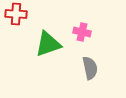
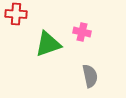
gray semicircle: moved 8 px down
